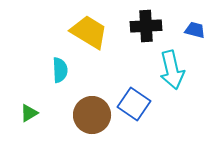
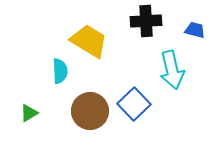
black cross: moved 5 px up
yellow trapezoid: moved 9 px down
cyan semicircle: moved 1 px down
blue square: rotated 12 degrees clockwise
brown circle: moved 2 px left, 4 px up
